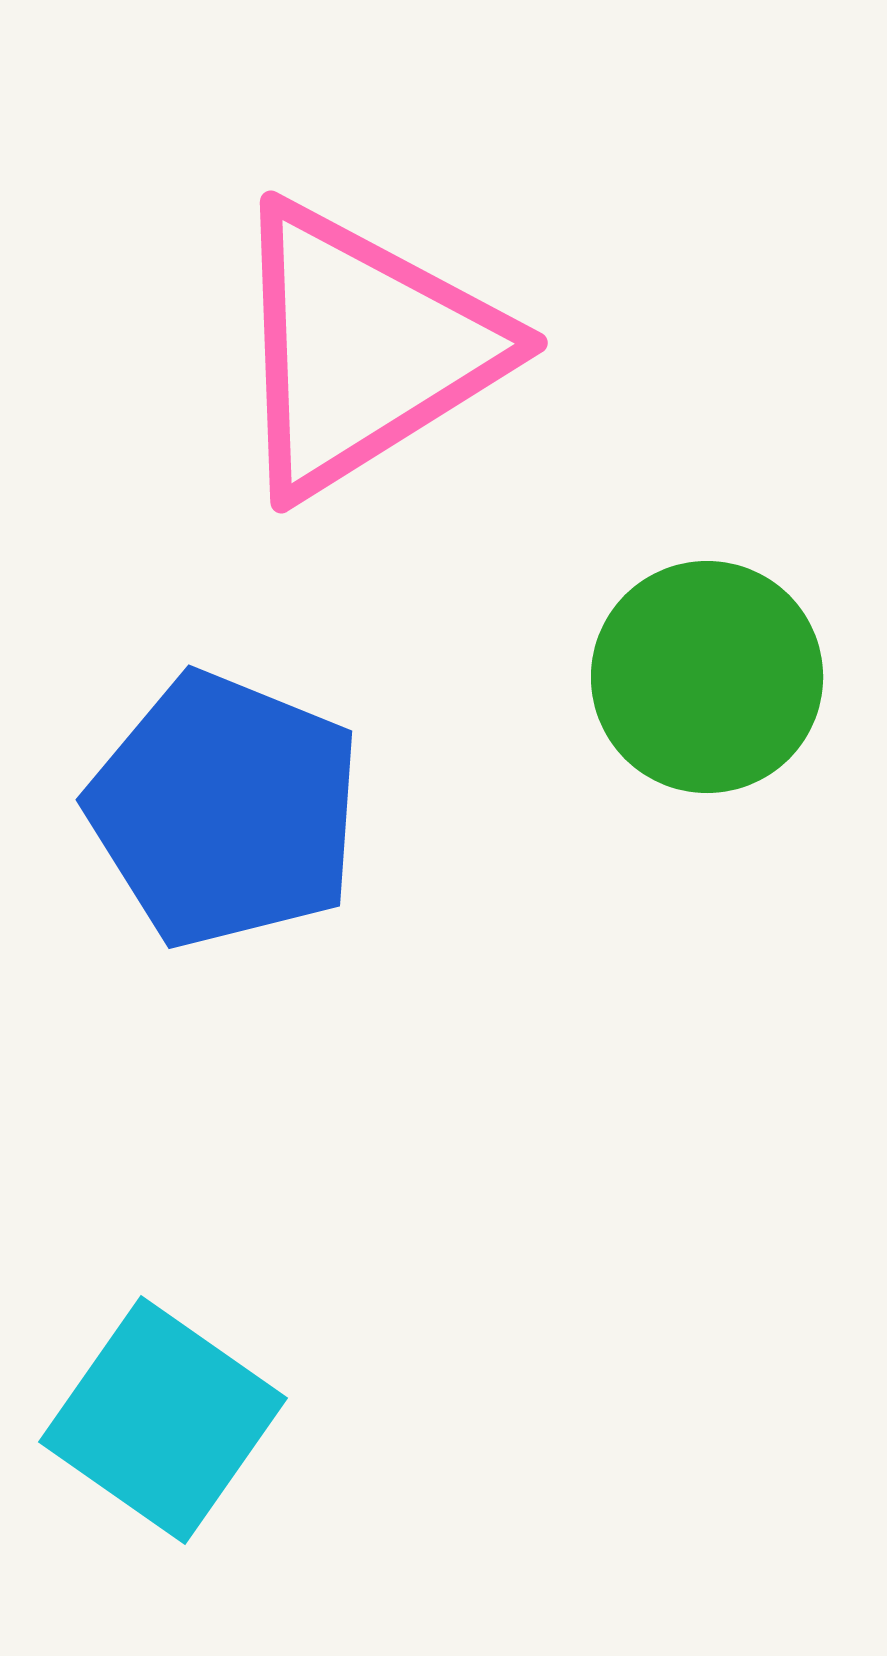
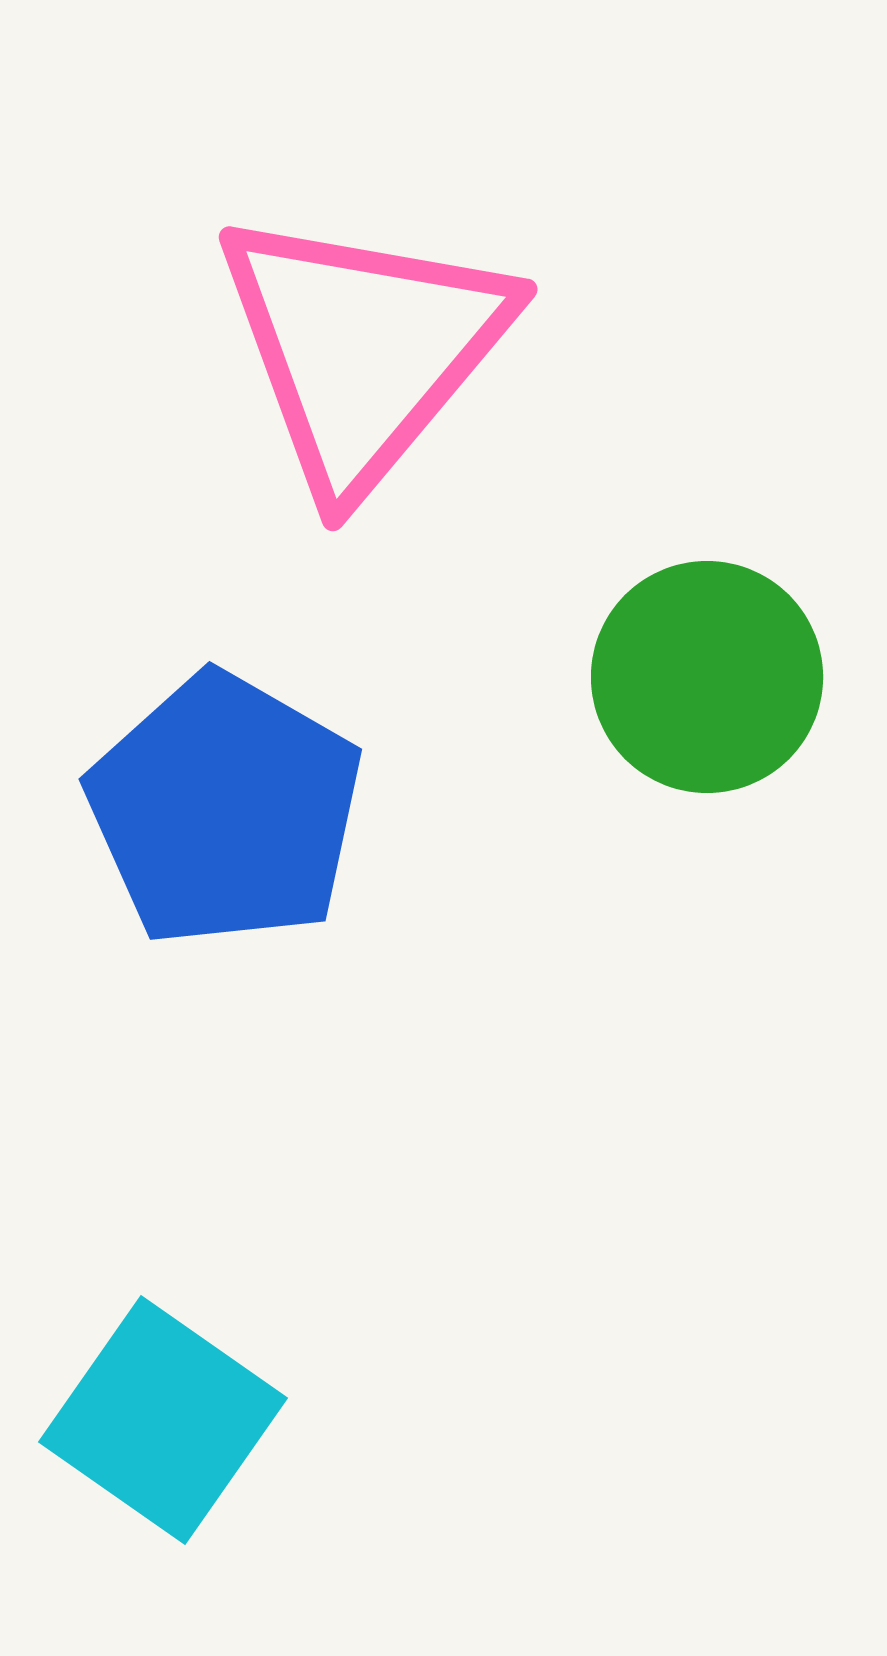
pink triangle: rotated 18 degrees counterclockwise
blue pentagon: rotated 8 degrees clockwise
